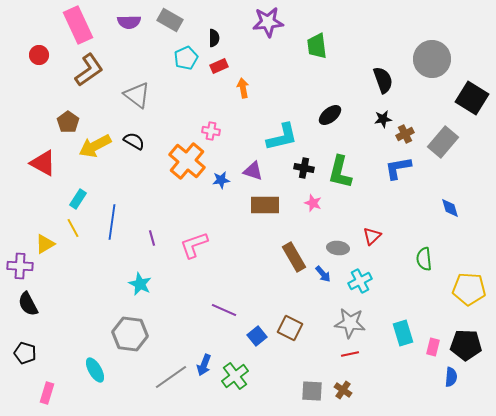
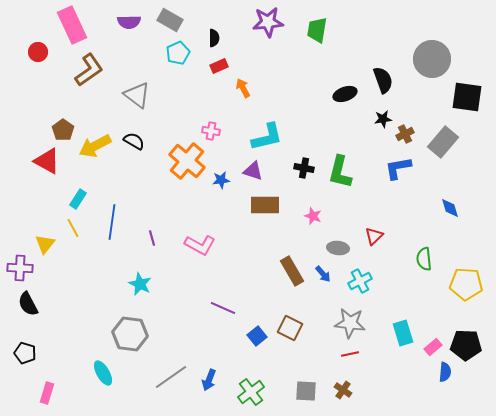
pink rectangle at (78, 25): moved 6 px left
green trapezoid at (317, 46): moved 16 px up; rotated 16 degrees clockwise
red circle at (39, 55): moved 1 px left, 3 px up
cyan pentagon at (186, 58): moved 8 px left, 5 px up
orange arrow at (243, 88): rotated 18 degrees counterclockwise
black square at (472, 98): moved 5 px left, 1 px up; rotated 24 degrees counterclockwise
black ellipse at (330, 115): moved 15 px right, 21 px up; rotated 20 degrees clockwise
brown pentagon at (68, 122): moved 5 px left, 8 px down
cyan L-shape at (282, 137): moved 15 px left
red triangle at (43, 163): moved 4 px right, 2 px up
pink star at (313, 203): moved 13 px down
red triangle at (372, 236): moved 2 px right
yellow triangle at (45, 244): rotated 20 degrees counterclockwise
pink L-shape at (194, 245): moved 6 px right; rotated 132 degrees counterclockwise
brown rectangle at (294, 257): moved 2 px left, 14 px down
purple cross at (20, 266): moved 2 px down
yellow pentagon at (469, 289): moved 3 px left, 5 px up
purple line at (224, 310): moved 1 px left, 2 px up
pink rectangle at (433, 347): rotated 36 degrees clockwise
blue arrow at (204, 365): moved 5 px right, 15 px down
cyan ellipse at (95, 370): moved 8 px right, 3 px down
green cross at (235, 376): moved 16 px right, 16 px down
blue semicircle at (451, 377): moved 6 px left, 5 px up
gray square at (312, 391): moved 6 px left
